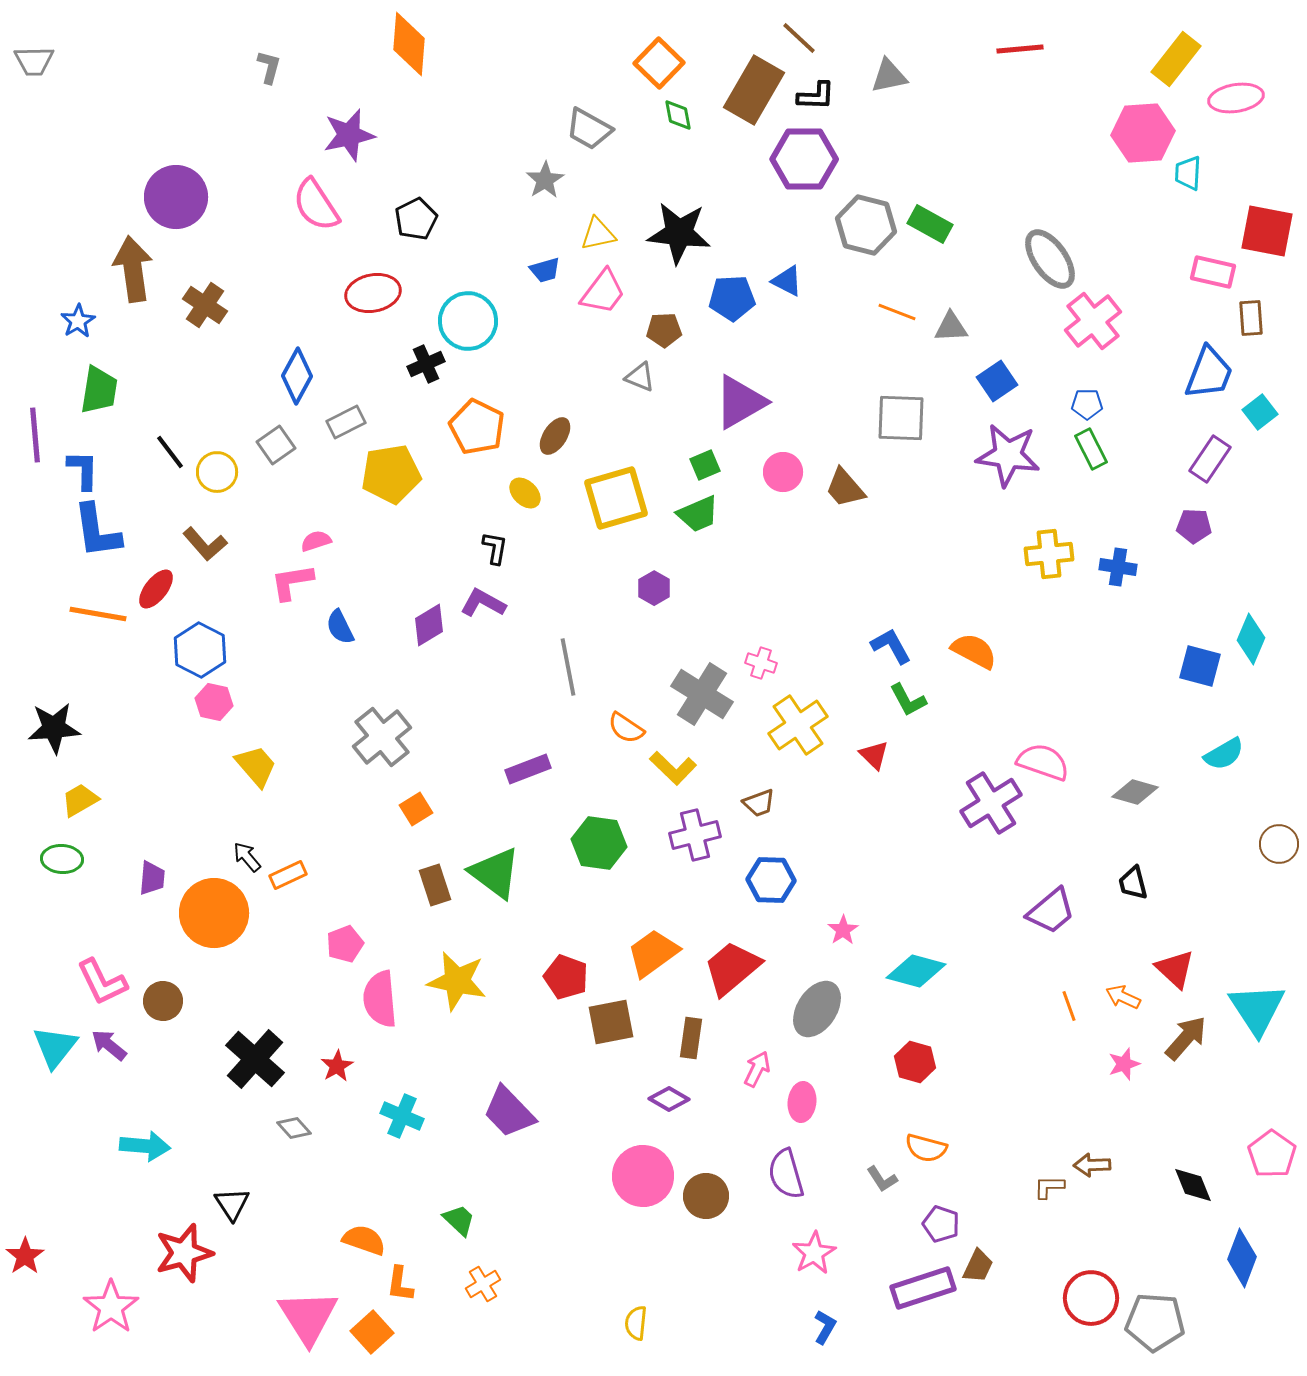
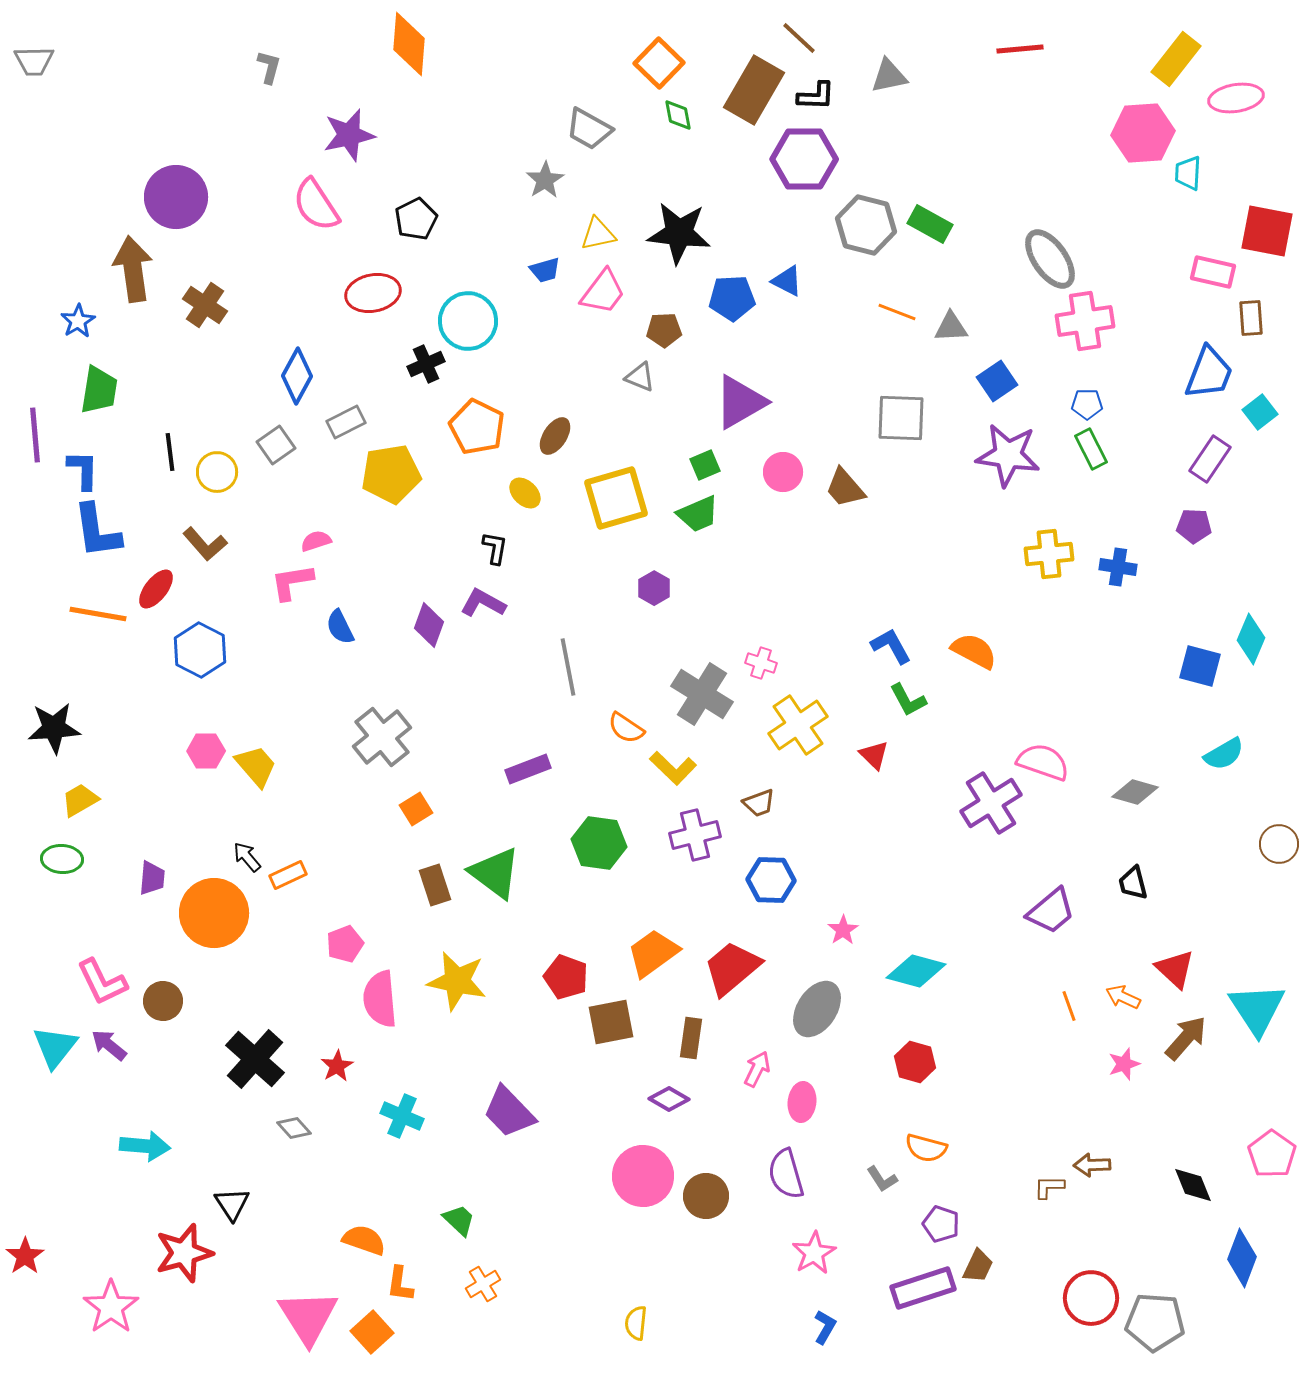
pink cross at (1093, 321): moved 8 px left; rotated 30 degrees clockwise
black line at (170, 452): rotated 30 degrees clockwise
purple diamond at (429, 625): rotated 39 degrees counterclockwise
pink hexagon at (214, 702): moved 8 px left, 49 px down; rotated 12 degrees counterclockwise
